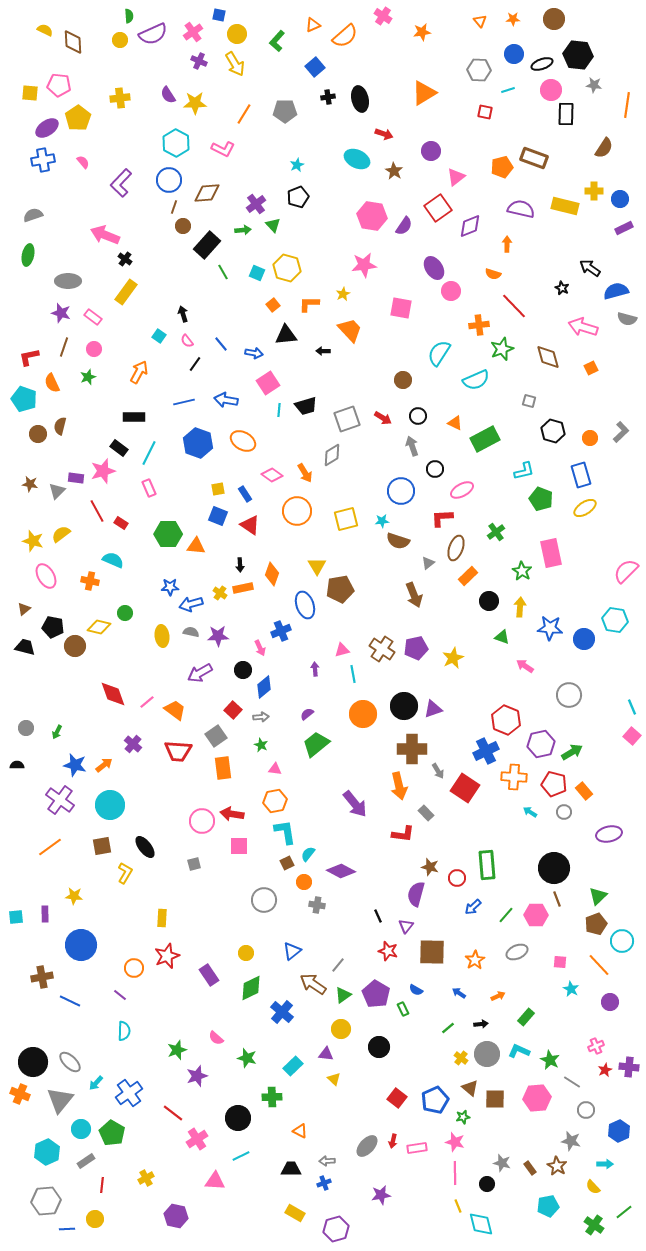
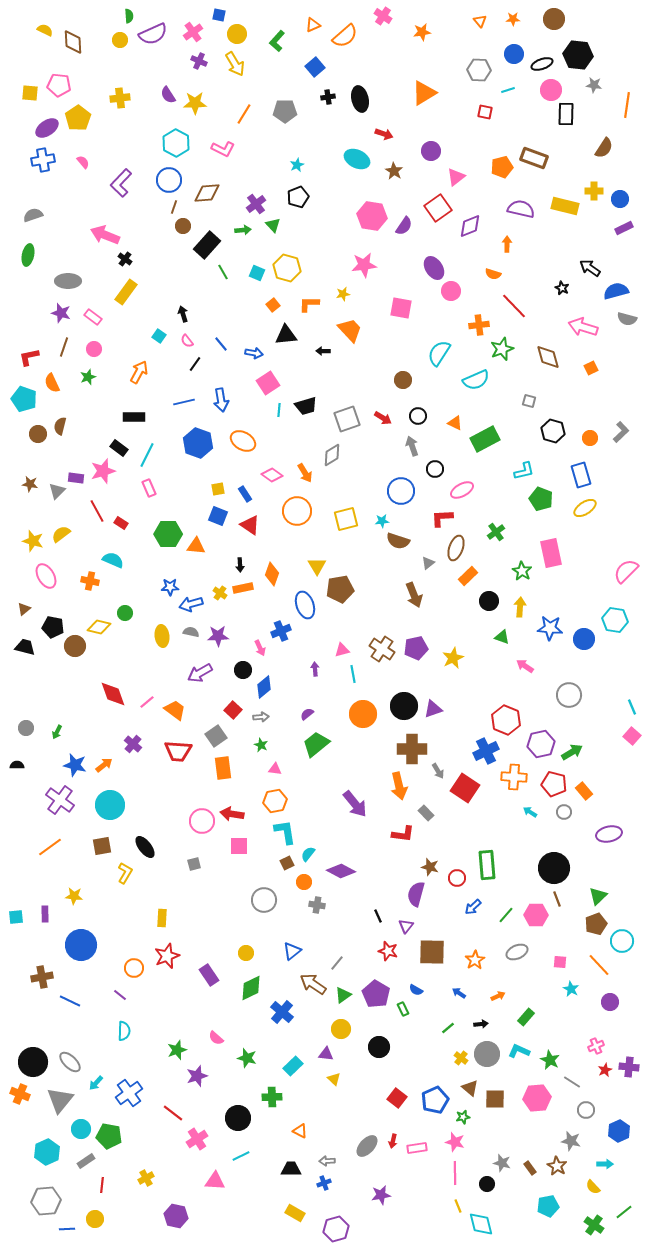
yellow star at (343, 294): rotated 16 degrees clockwise
blue arrow at (226, 400): moved 5 px left; rotated 110 degrees counterclockwise
cyan line at (149, 453): moved 2 px left, 2 px down
gray line at (338, 965): moved 1 px left, 2 px up
green pentagon at (112, 1133): moved 3 px left, 3 px down; rotated 20 degrees counterclockwise
